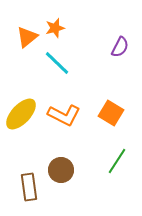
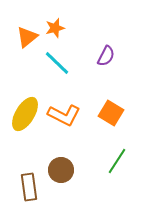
purple semicircle: moved 14 px left, 9 px down
yellow ellipse: moved 4 px right; rotated 12 degrees counterclockwise
